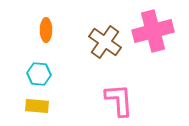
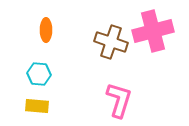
brown cross: moved 6 px right; rotated 16 degrees counterclockwise
pink L-shape: rotated 21 degrees clockwise
